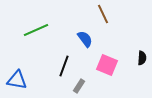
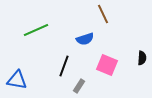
blue semicircle: rotated 108 degrees clockwise
